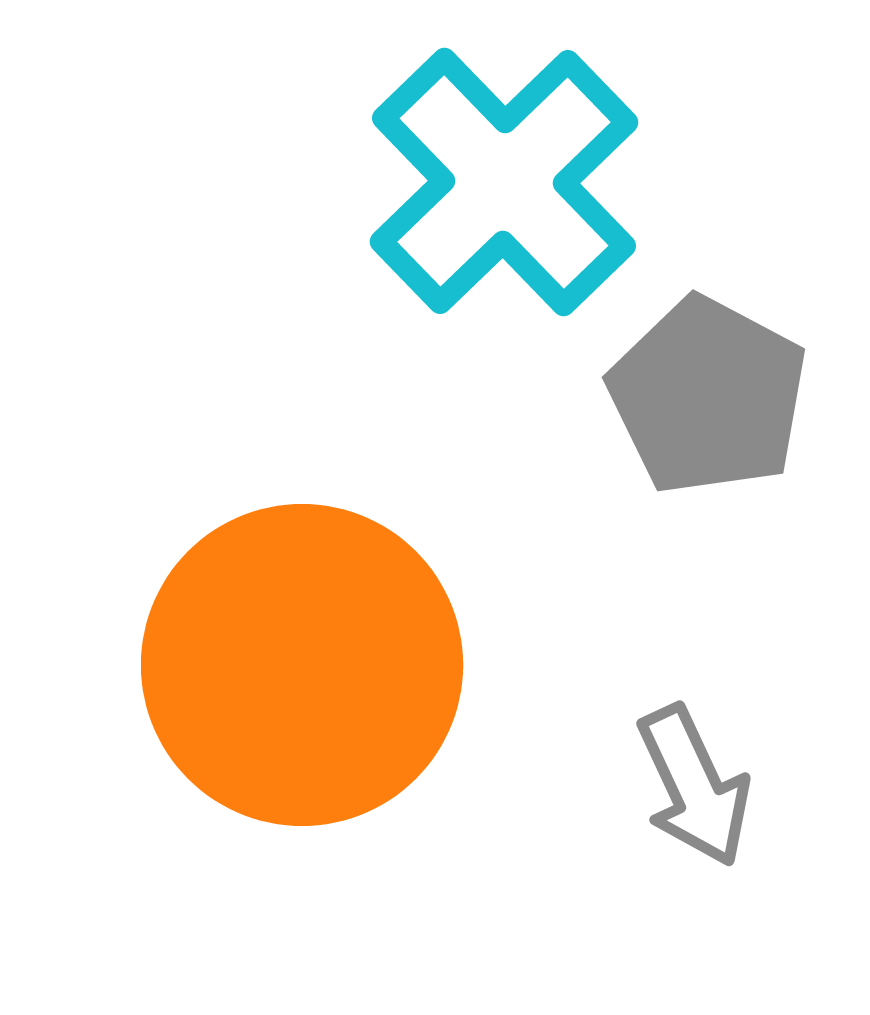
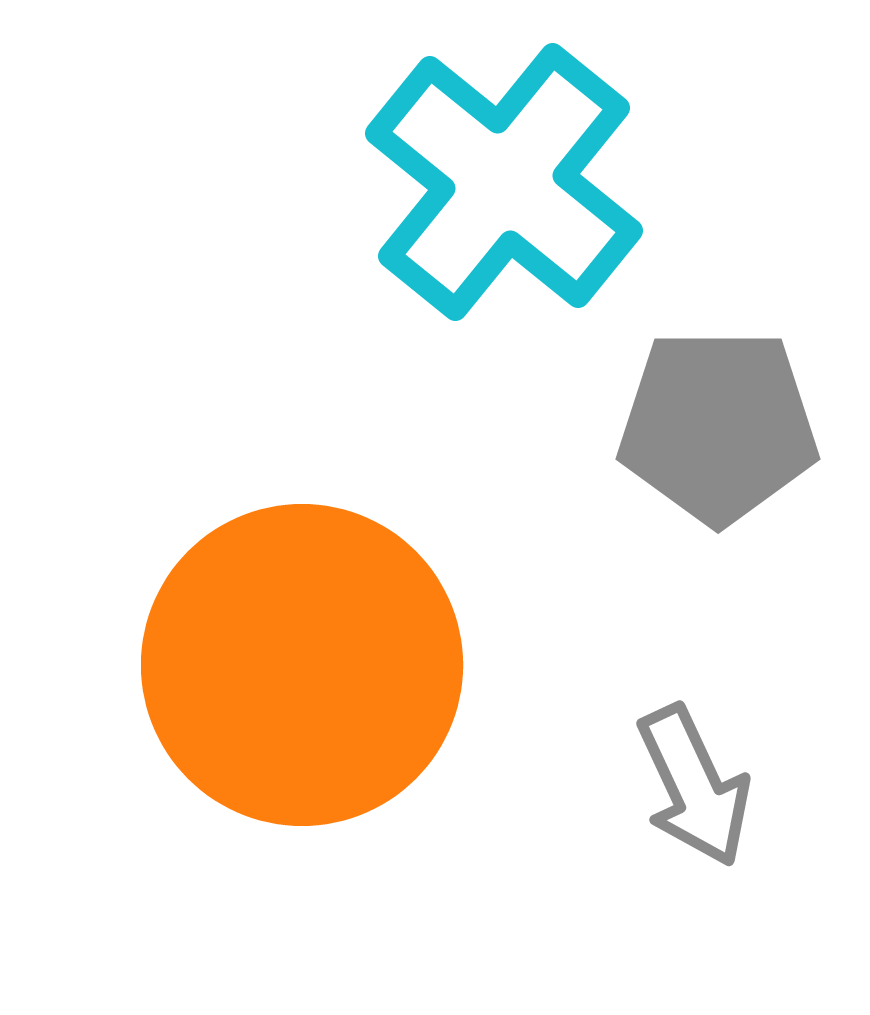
cyan cross: rotated 7 degrees counterclockwise
gray pentagon: moved 10 px right, 30 px down; rotated 28 degrees counterclockwise
